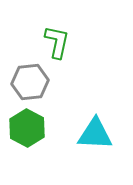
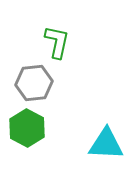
gray hexagon: moved 4 px right, 1 px down
cyan triangle: moved 11 px right, 10 px down
